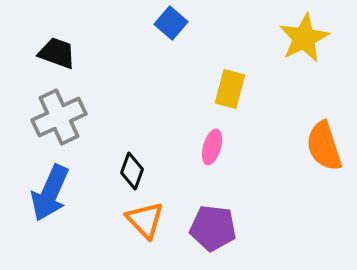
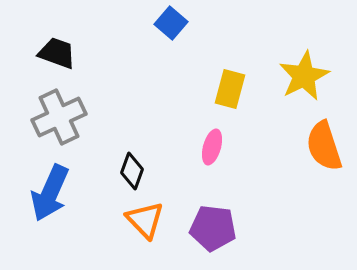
yellow star: moved 38 px down
